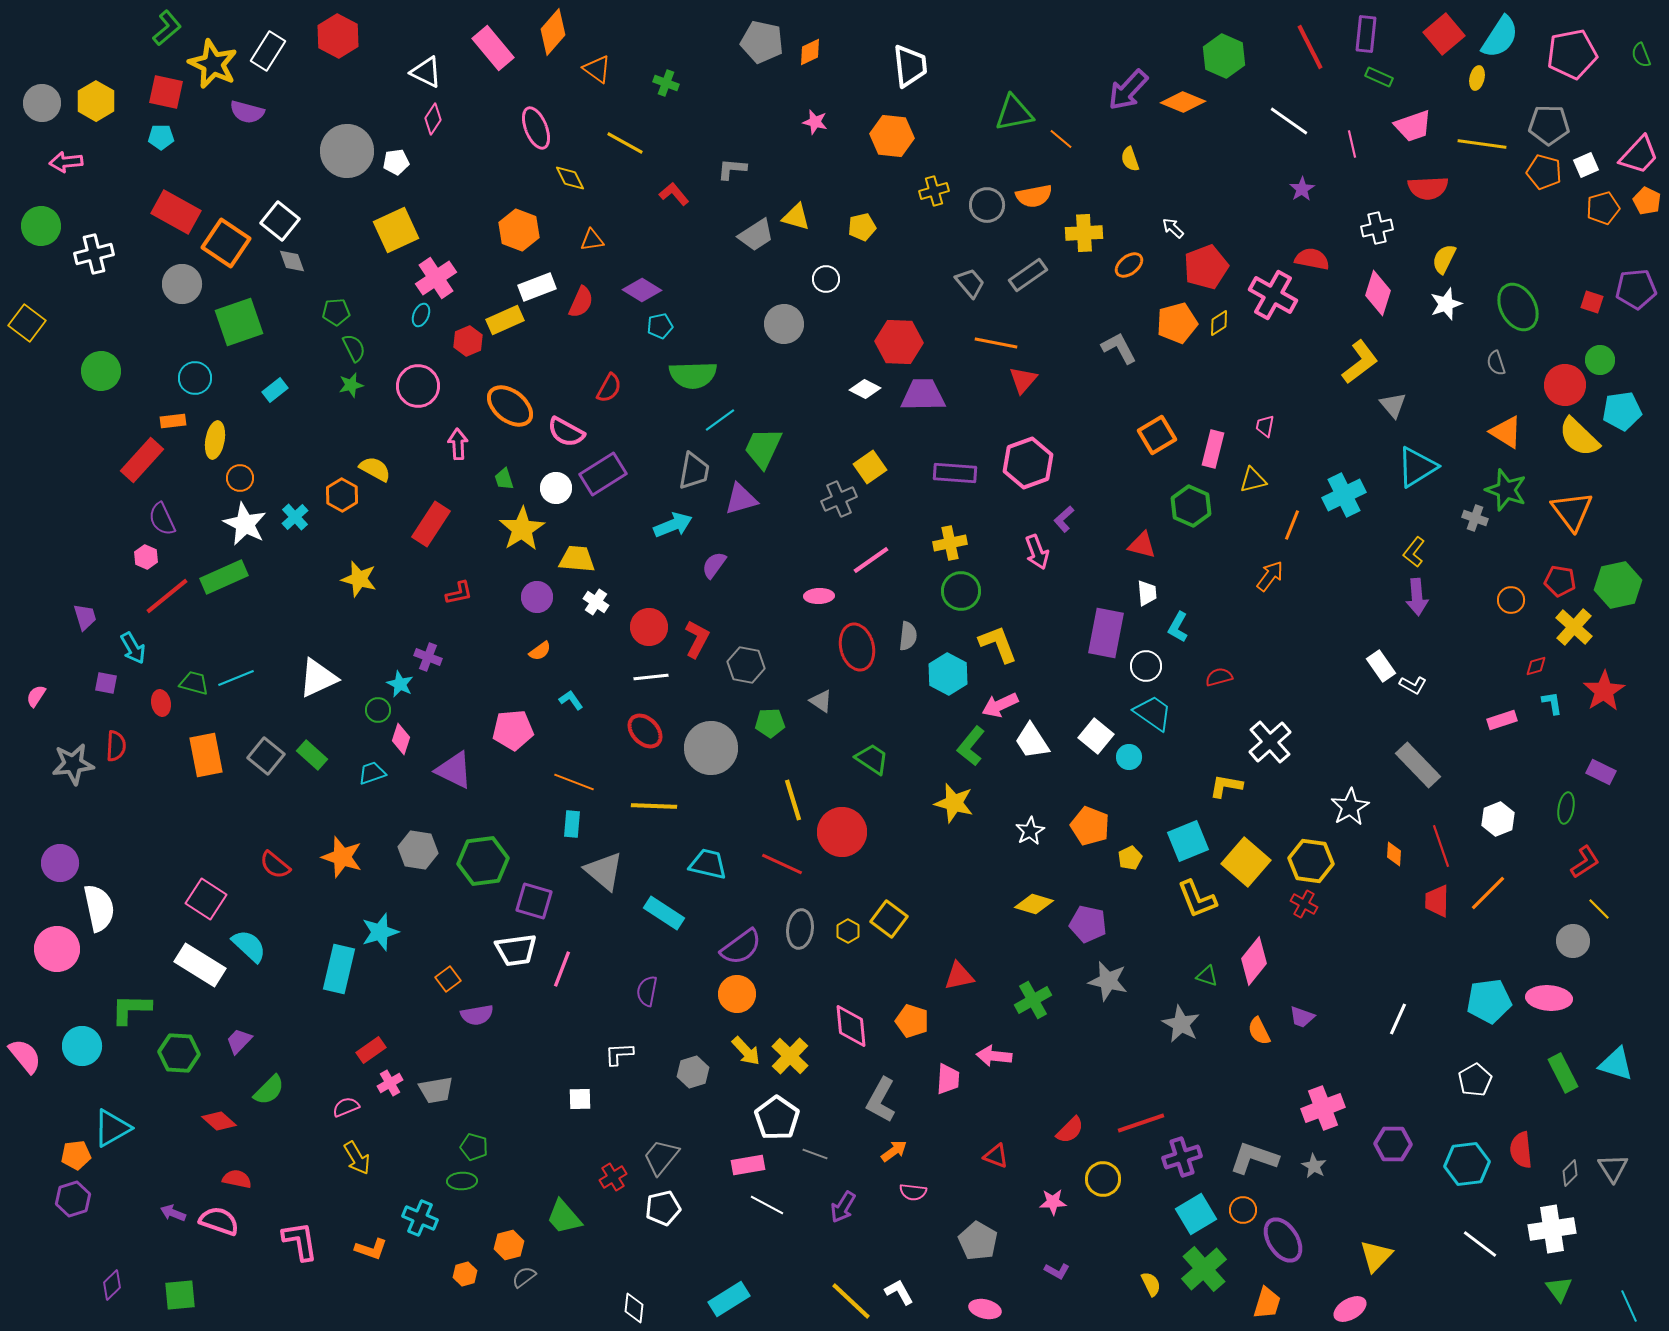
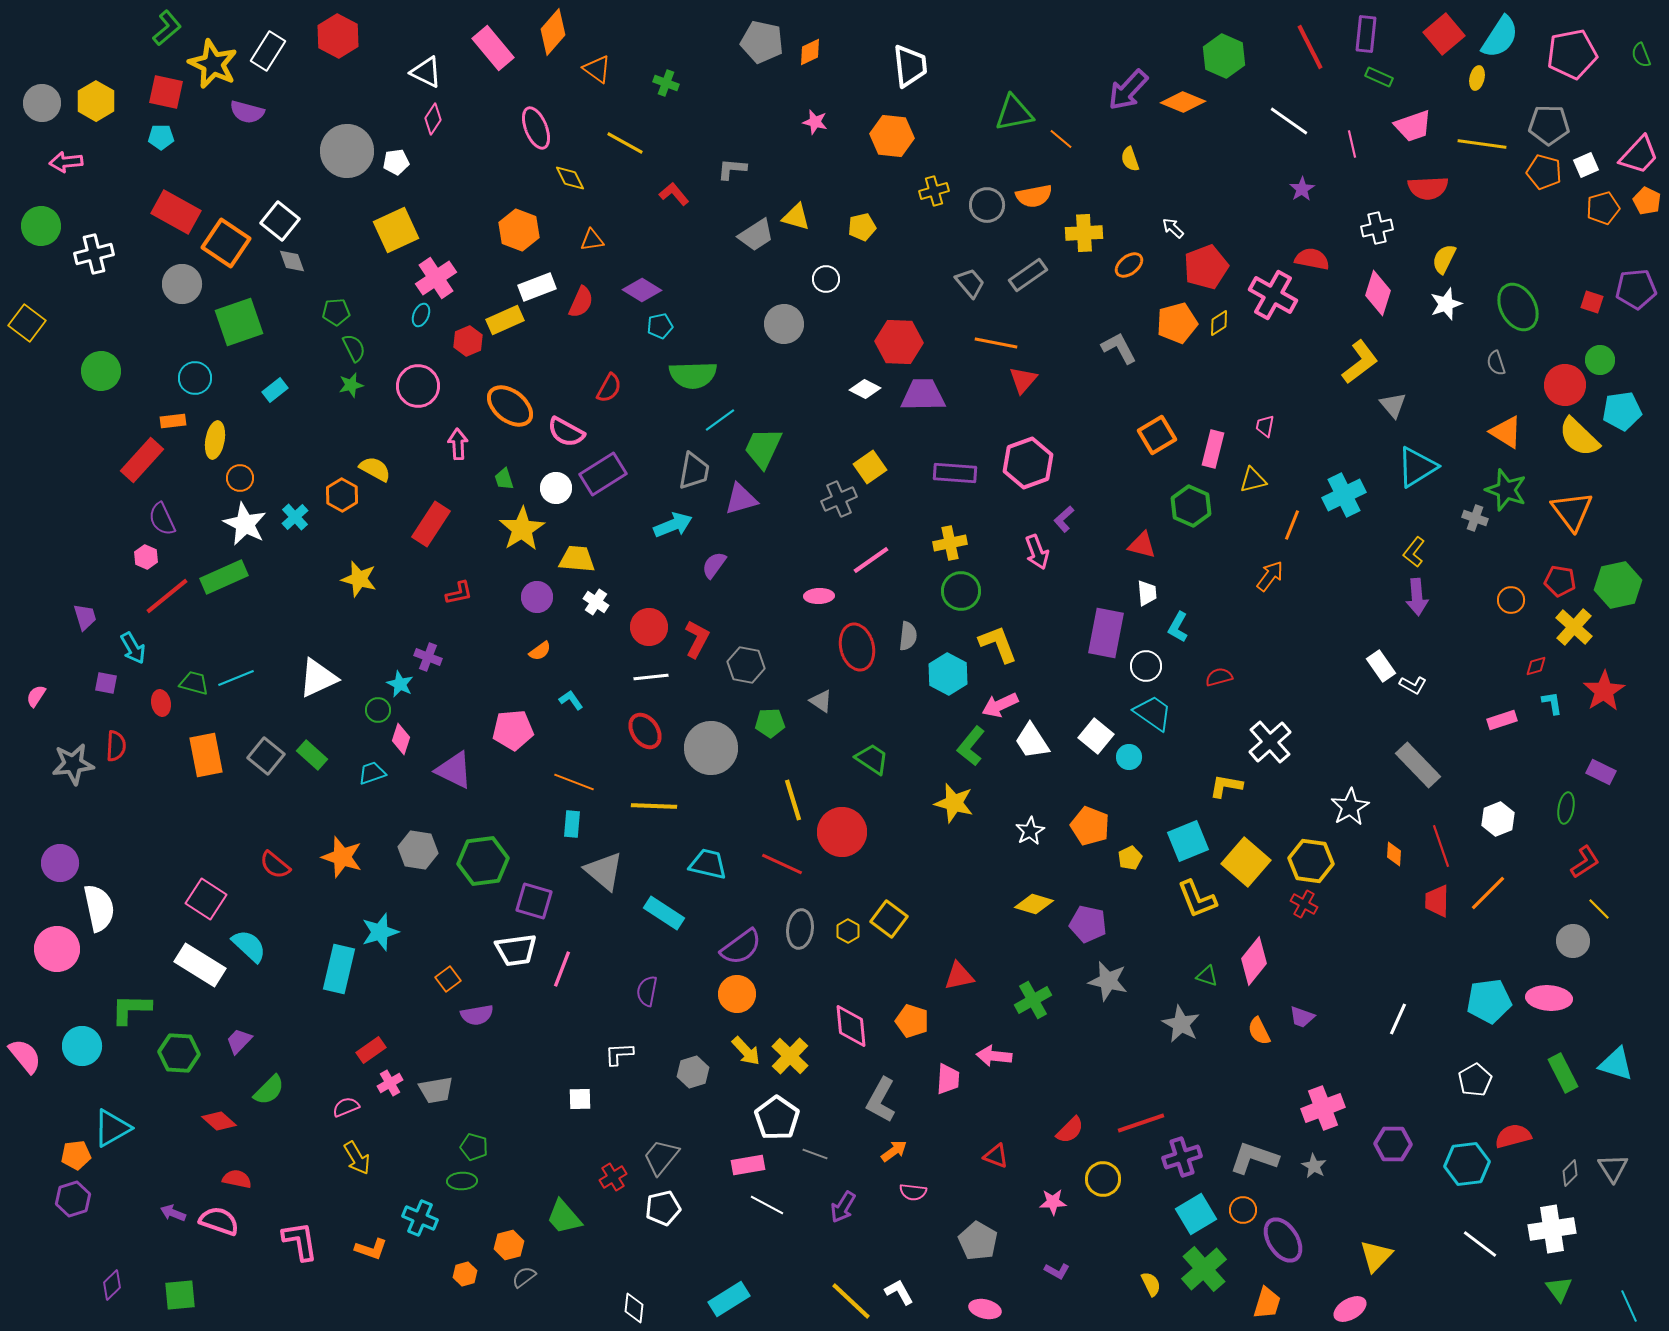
red ellipse at (645, 731): rotated 9 degrees clockwise
red semicircle at (1521, 1150): moved 8 px left, 14 px up; rotated 81 degrees clockwise
